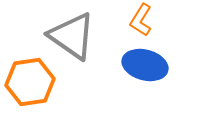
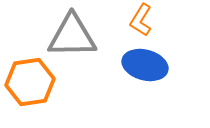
gray triangle: rotated 36 degrees counterclockwise
